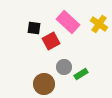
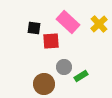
yellow cross: rotated 12 degrees clockwise
red square: rotated 24 degrees clockwise
green rectangle: moved 2 px down
